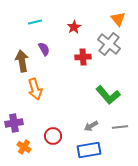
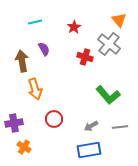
orange triangle: moved 1 px right, 1 px down
red cross: moved 2 px right; rotated 21 degrees clockwise
red circle: moved 1 px right, 17 px up
